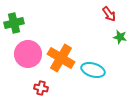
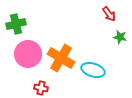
green cross: moved 2 px right, 1 px down
